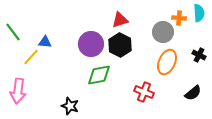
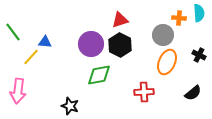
gray circle: moved 3 px down
red cross: rotated 24 degrees counterclockwise
